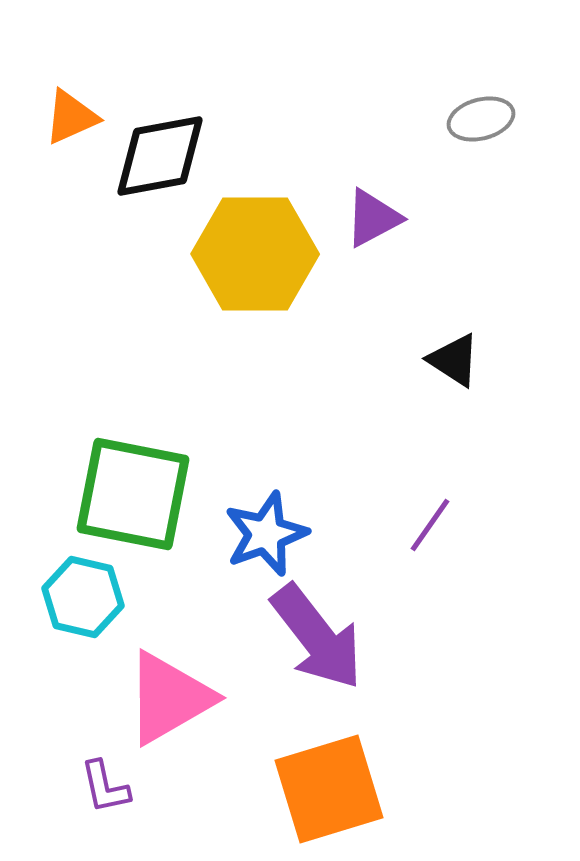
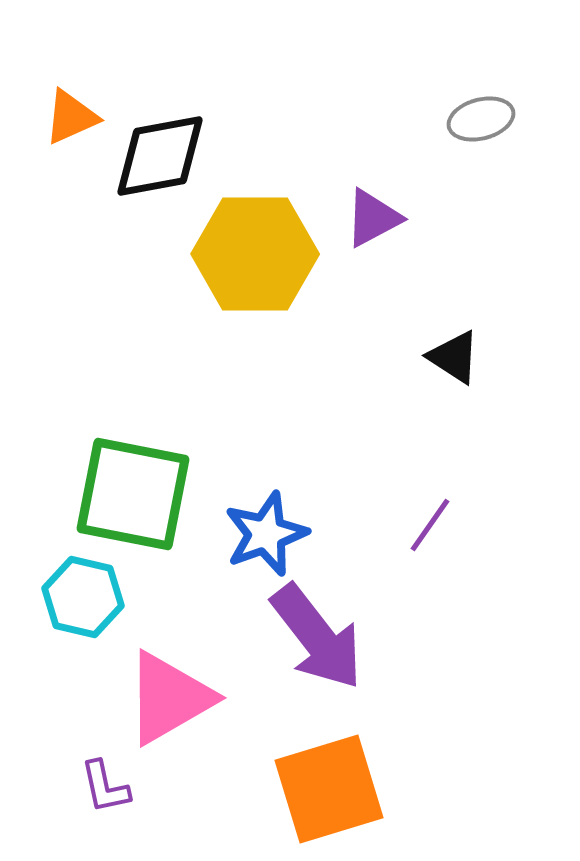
black triangle: moved 3 px up
